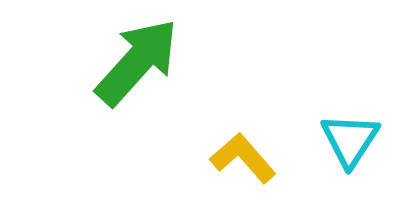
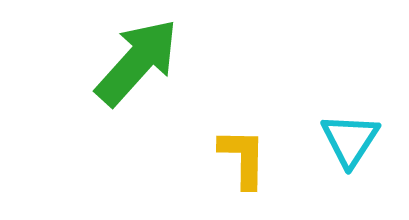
yellow L-shape: rotated 42 degrees clockwise
